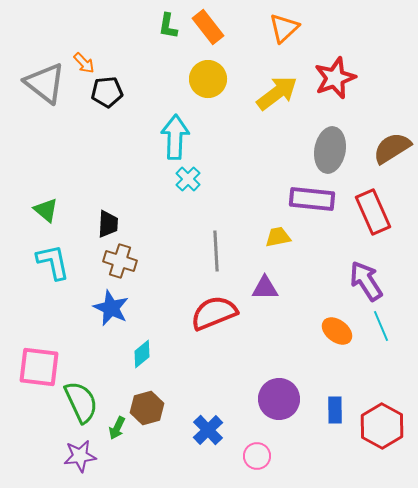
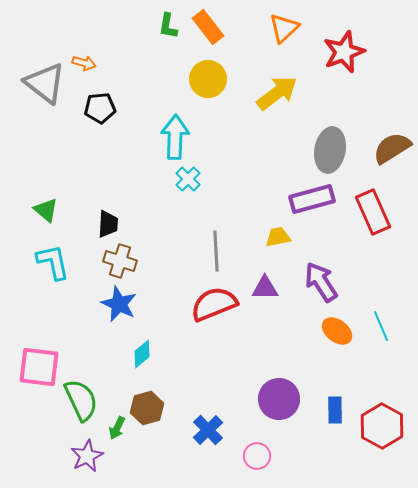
orange arrow: rotated 30 degrees counterclockwise
red star: moved 9 px right, 26 px up
black pentagon: moved 7 px left, 16 px down
purple rectangle: rotated 21 degrees counterclockwise
purple arrow: moved 45 px left, 1 px down
blue star: moved 8 px right, 4 px up
red semicircle: moved 9 px up
green semicircle: moved 2 px up
purple star: moved 7 px right; rotated 20 degrees counterclockwise
